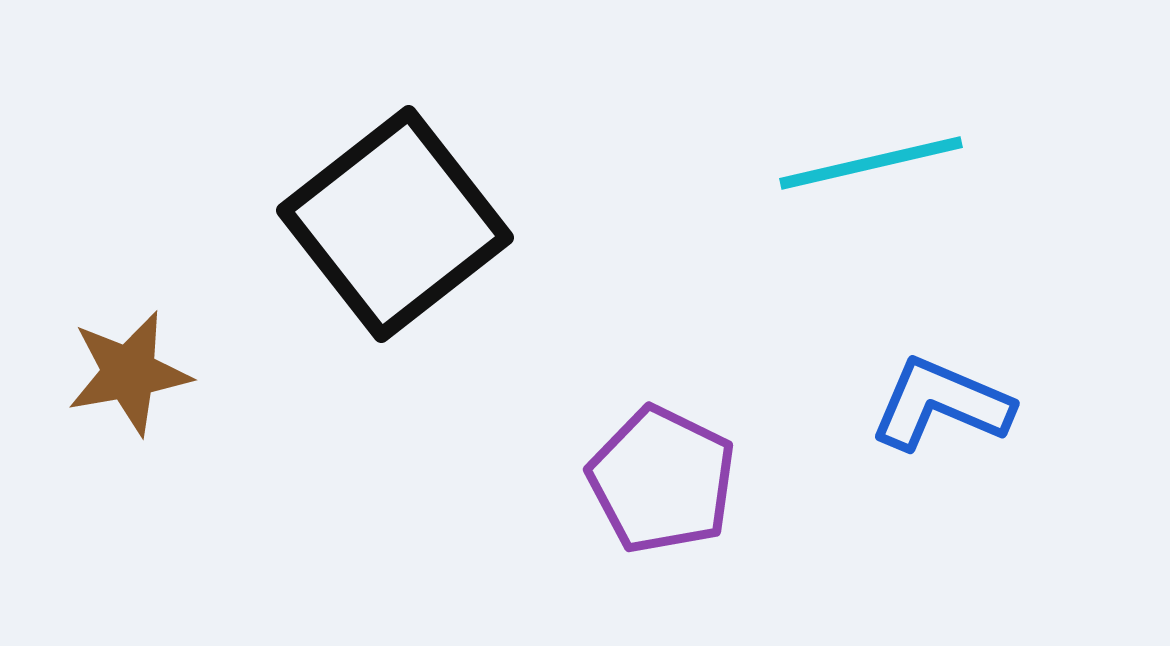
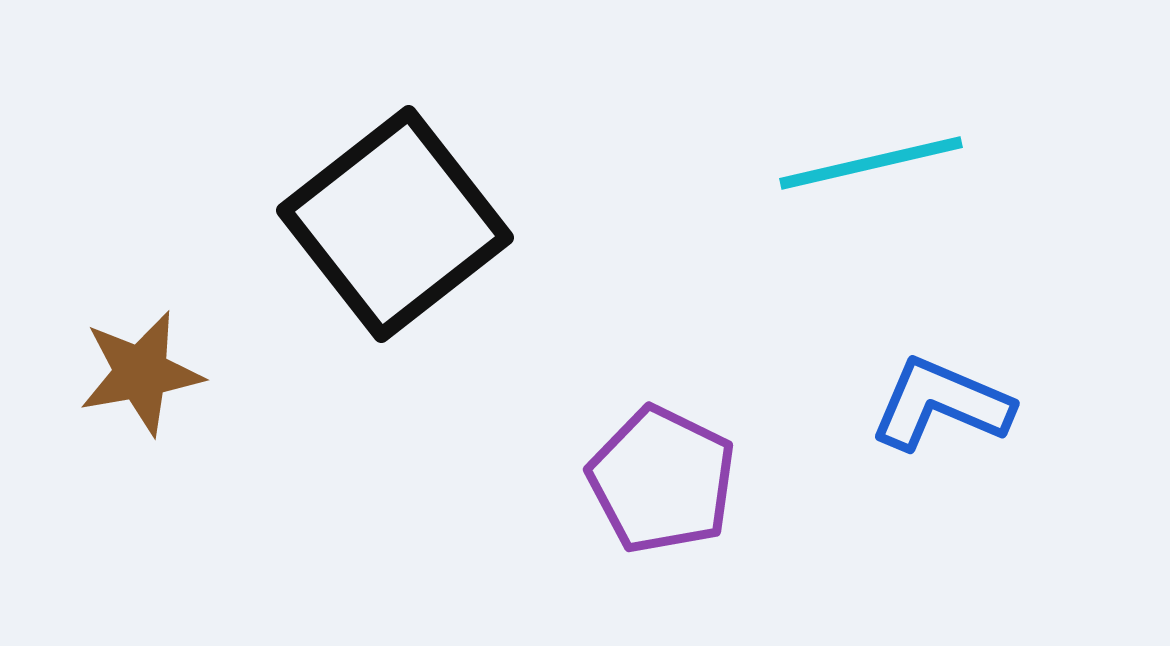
brown star: moved 12 px right
